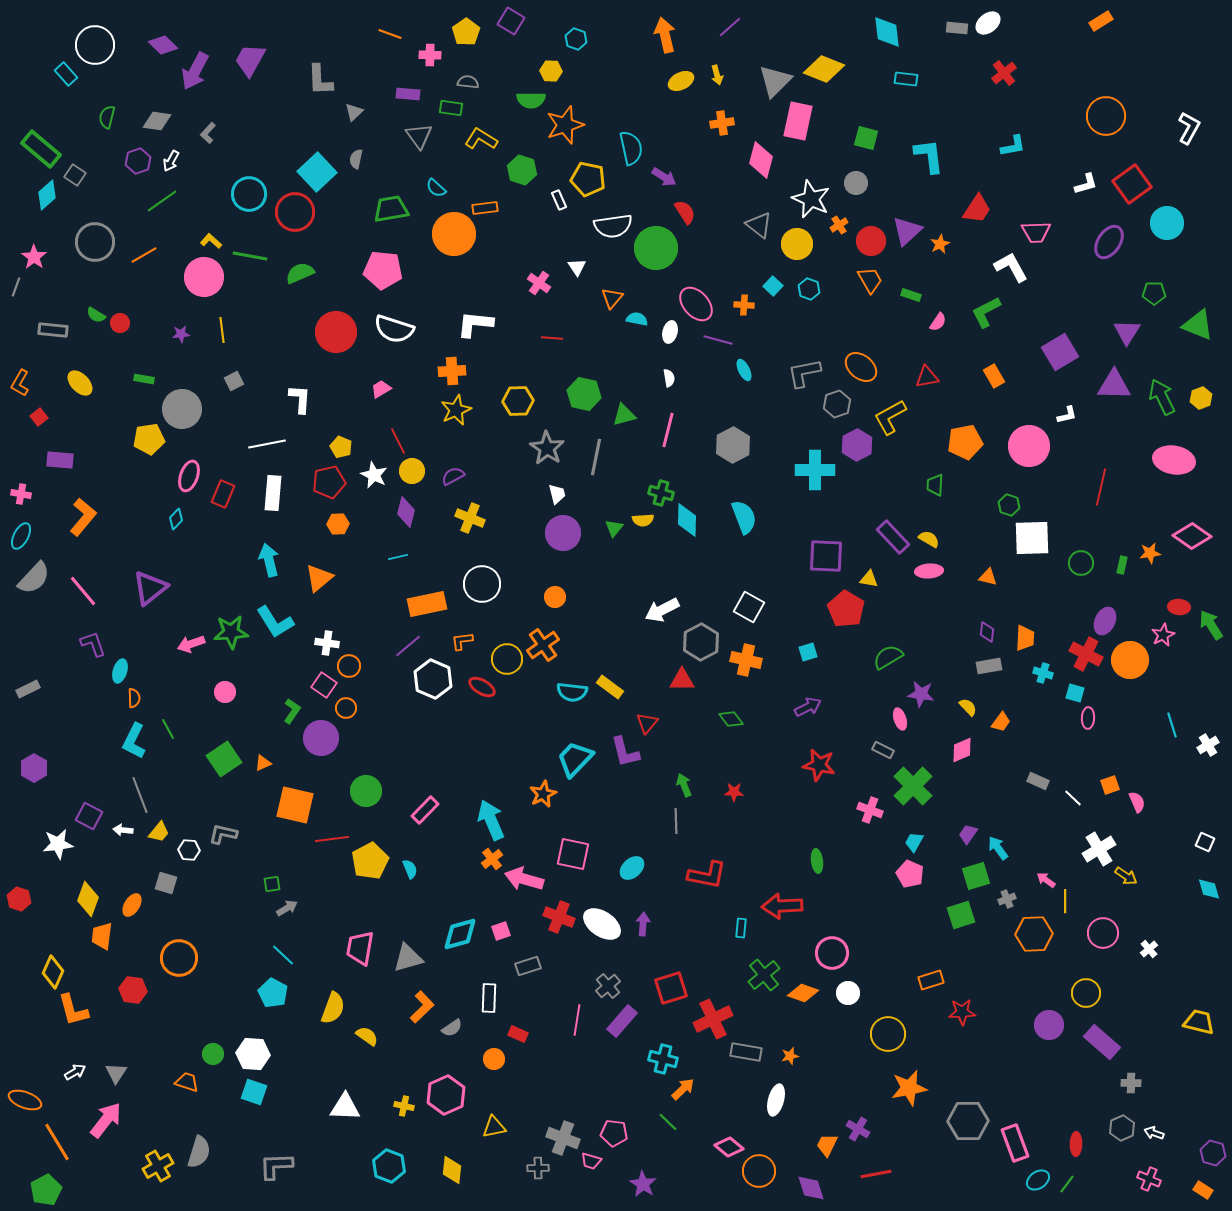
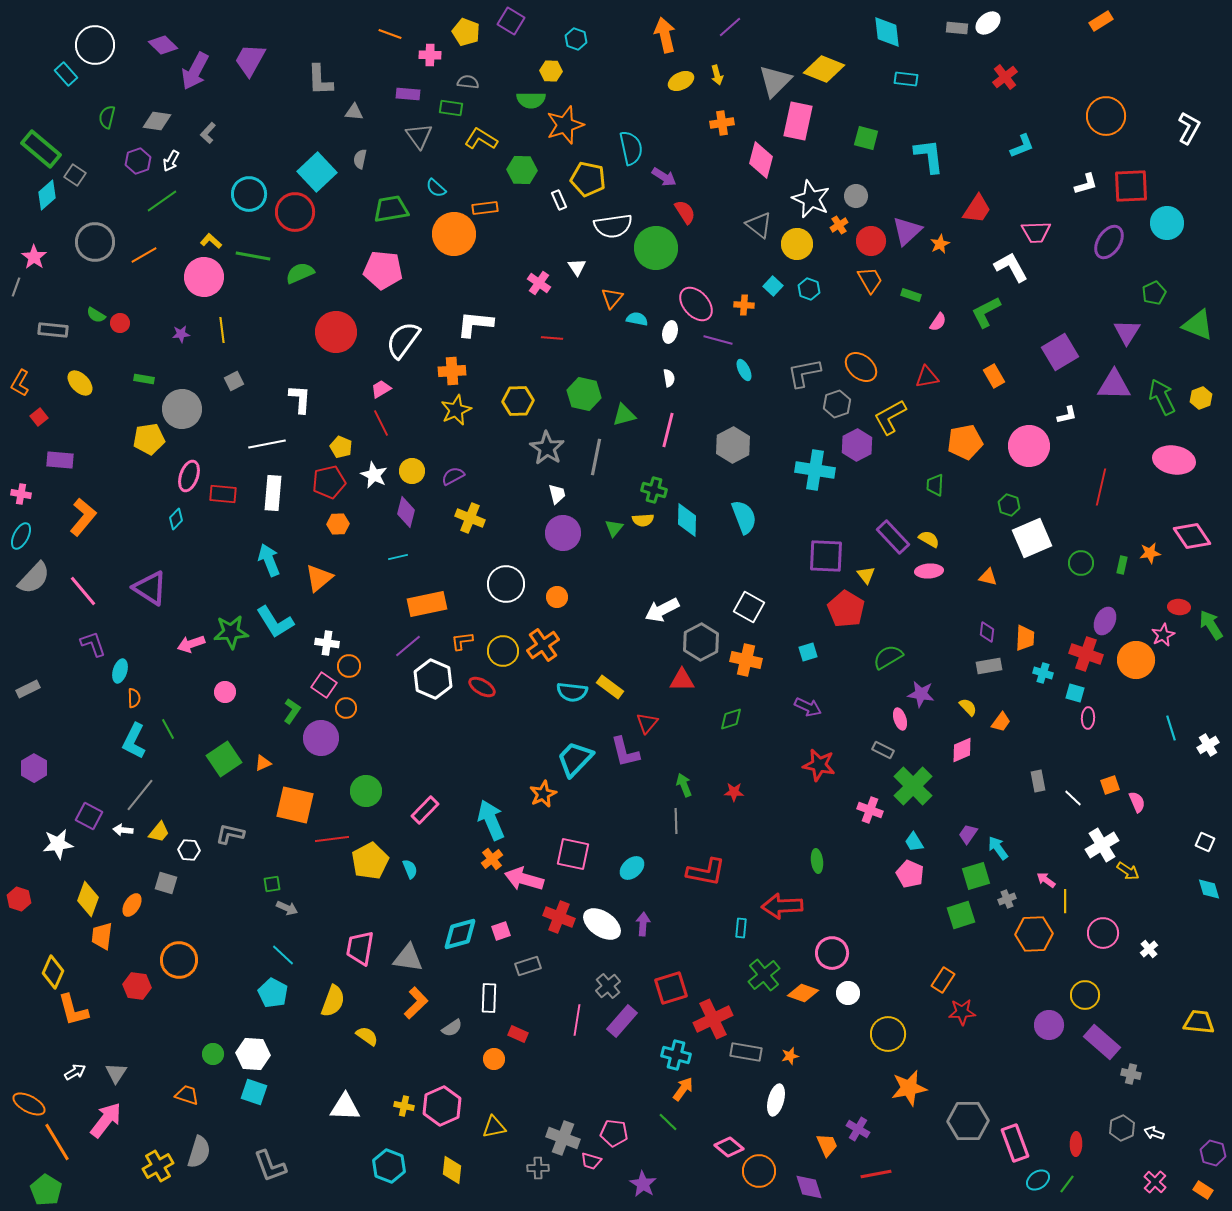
yellow pentagon at (466, 32): rotated 16 degrees counterclockwise
red cross at (1004, 73): moved 1 px right, 4 px down
gray triangle at (354, 112): rotated 48 degrees clockwise
cyan L-shape at (1013, 146): moved 9 px right; rotated 12 degrees counterclockwise
gray semicircle at (356, 159): moved 4 px right
green hexagon at (522, 170): rotated 16 degrees counterclockwise
gray circle at (856, 183): moved 13 px down
red square at (1132, 184): moved 1 px left, 2 px down; rotated 33 degrees clockwise
green line at (250, 256): moved 3 px right
green pentagon at (1154, 293): rotated 25 degrees counterclockwise
white semicircle at (394, 329): moved 9 px right, 11 px down; rotated 108 degrees clockwise
red line at (398, 441): moved 17 px left, 18 px up
cyan cross at (815, 470): rotated 9 degrees clockwise
green cross at (661, 493): moved 7 px left, 3 px up
red rectangle at (223, 494): rotated 72 degrees clockwise
pink diamond at (1192, 536): rotated 21 degrees clockwise
white square at (1032, 538): rotated 21 degrees counterclockwise
cyan arrow at (269, 560): rotated 8 degrees counterclockwise
yellow triangle at (869, 579): moved 3 px left, 4 px up; rotated 42 degrees clockwise
white circle at (482, 584): moved 24 px right
purple triangle at (150, 588): rotated 48 degrees counterclockwise
orange circle at (555, 597): moved 2 px right
red cross at (1086, 654): rotated 8 degrees counterclockwise
yellow circle at (507, 659): moved 4 px left, 8 px up
orange circle at (1130, 660): moved 6 px right
purple arrow at (808, 707): rotated 52 degrees clockwise
green diamond at (731, 719): rotated 70 degrees counterclockwise
cyan line at (1172, 725): moved 1 px left, 3 px down
gray rectangle at (1038, 781): rotated 55 degrees clockwise
gray line at (140, 795): rotated 60 degrees clockwise
gray L-shape at (223, 834): moved 7 px right
cyan trapezoid at (914, 842): rotated 60 degrees counterclockwise
white cross at (1099, 849): moved 3 px right, 4 px up
red L-shape at (707, 875): moved 1 px left, 3 px up
yellow arrow at (1126, 876): moved 2 px right, 5 px up
gray arrow at (287, 908): rotated 55 degrees clockwise
orange circle at (179, 958): moved 2 px down
gray triangle at (408, 958): rotated 24 degrees clockwise
orange rectangle at (931, 980): moved 12 px right; rotated 40 degrees counterclockwise
red hexagon at (133, 990): moved 4 px right, 4 px up
yellow circle at (1086, 993): moved 1 px left, 2 px down
orange L-shape at (422, 1007): moved 6 px left, 4 px up
yellow semicircle at (333, 1008): moved 7 px up
yellow trapezoid at (1199, 1022): rotated 8 degrees counterclockwise
cyan cross at (663, 1059): moved 13 px right, 4 px up
orange trapezoid at (187, 1082): moved 13 px down
gray cross at (1131, 1083): moved 9 px up; rotated 12 degrees clockwise
orange arrow at (683, 1089): rotated 10 degrees counterclockwise
pink hexagon at (446, 1095): moved 4 px left, 11 px down
orange ellipse at (25, 1100): moved 4 px right, 4 px down; rotated 8 degrees clockwise
orange trapezoid at (827, 1145): rotated 130 degrees clockwise
gray L-shape at (276, 1166): moved 6 px left; rotated 108 degrees counterclockwise
pink cross at (1149, 1179): moved 6 px right, 3 px down; rotated 20 degrees clockwise
purple diamond at (811, 1188): moved 2 px left, 1 px up
green pentagon at (46, 1190): rotated 12 degrees counterclockwise
